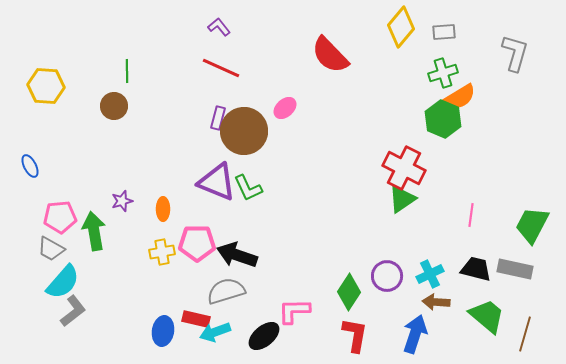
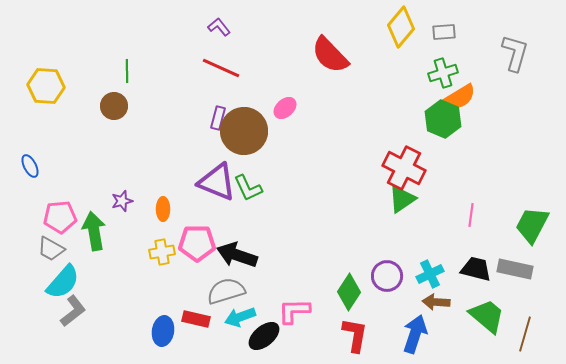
cyan arrow at (215, 332): moved 25 px right, 15 px up
